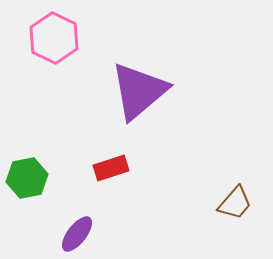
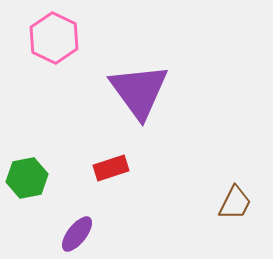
purple triangle: rotated 26 degrees counterclockwise
brown trapezoid: rotated 15 degrees counterclockwise
